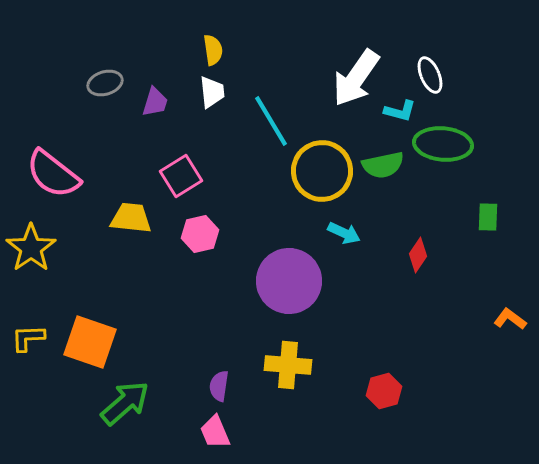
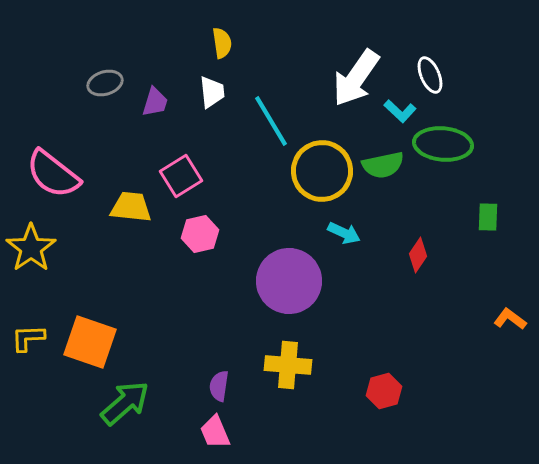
yellow semicircle: moved 9 px right, 7 px up
cyan L-shape: rotated 28 degrees clockwise
yellow trapezoid: moved 11 px up
